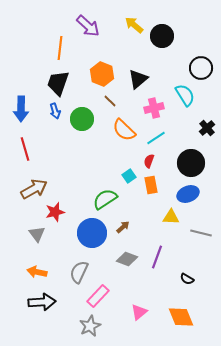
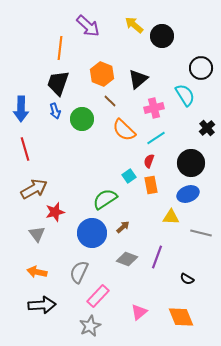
black arrow at (42, 302): moved 3 px down
